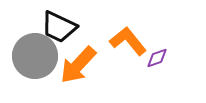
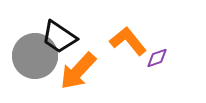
black trapezoid: moved 10 px down; rotated 9 degrees clockwise
orange arrow: moved 6 px down
